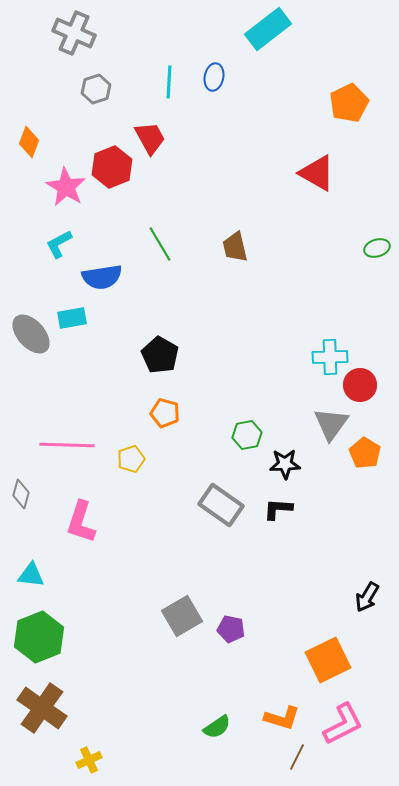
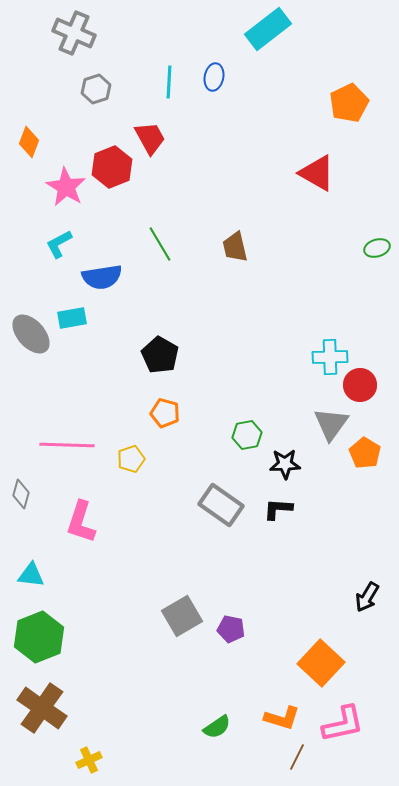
orange square at (328, 660): moved 7 px left, 3 px down; rotated 21 degrees counterclockwise
pink L-shape at (343, 724): rotated 15 degrees clockwise
